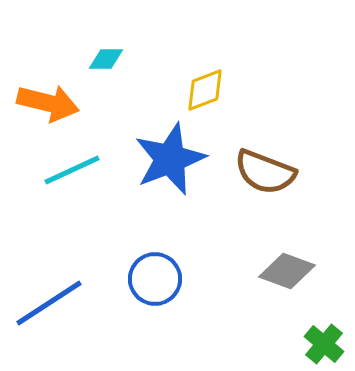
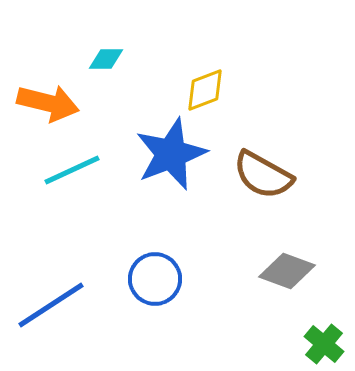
blue star: moved 1 px right, 5 px up
brown semicircle: moved 2 px left, 3 px down; rotated 8 degrees clockwise
blue line: moved 2 px right, 2 px down
